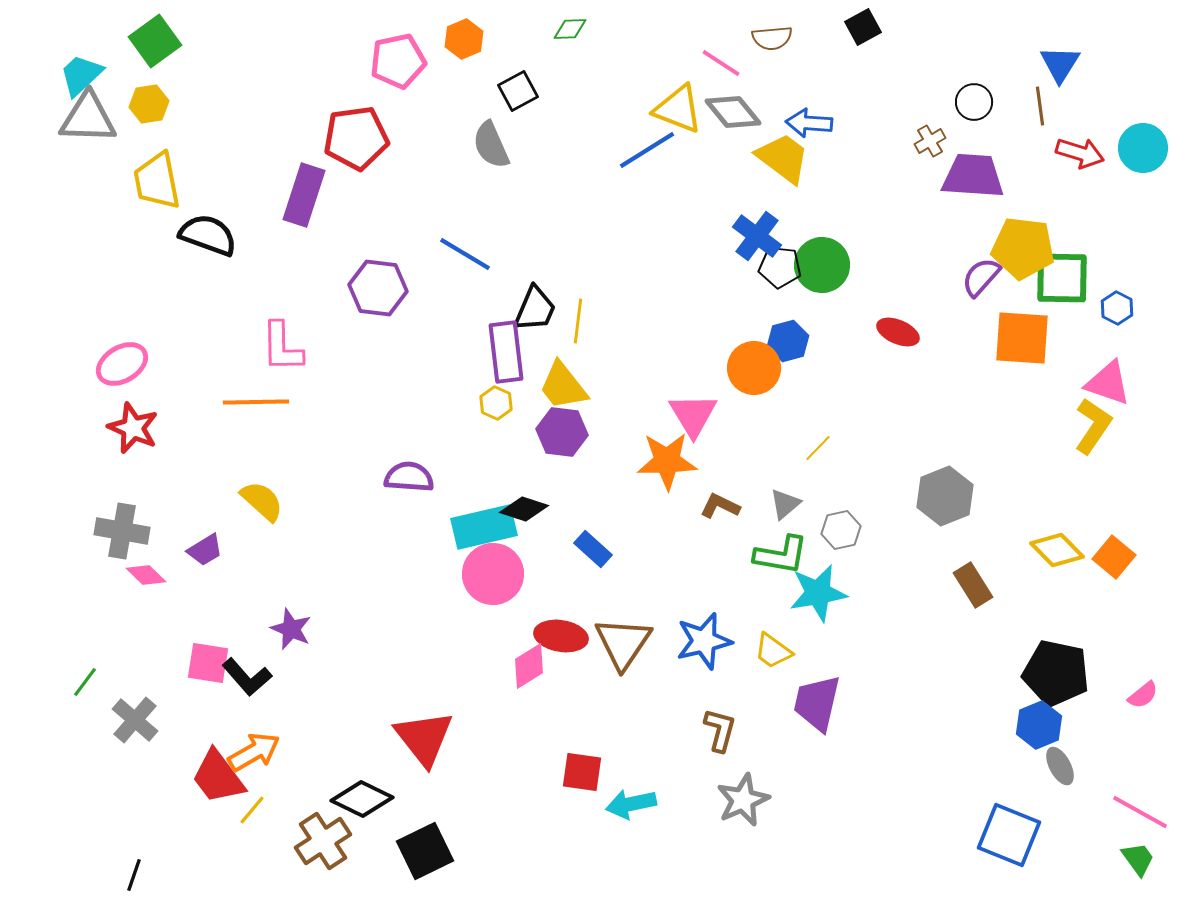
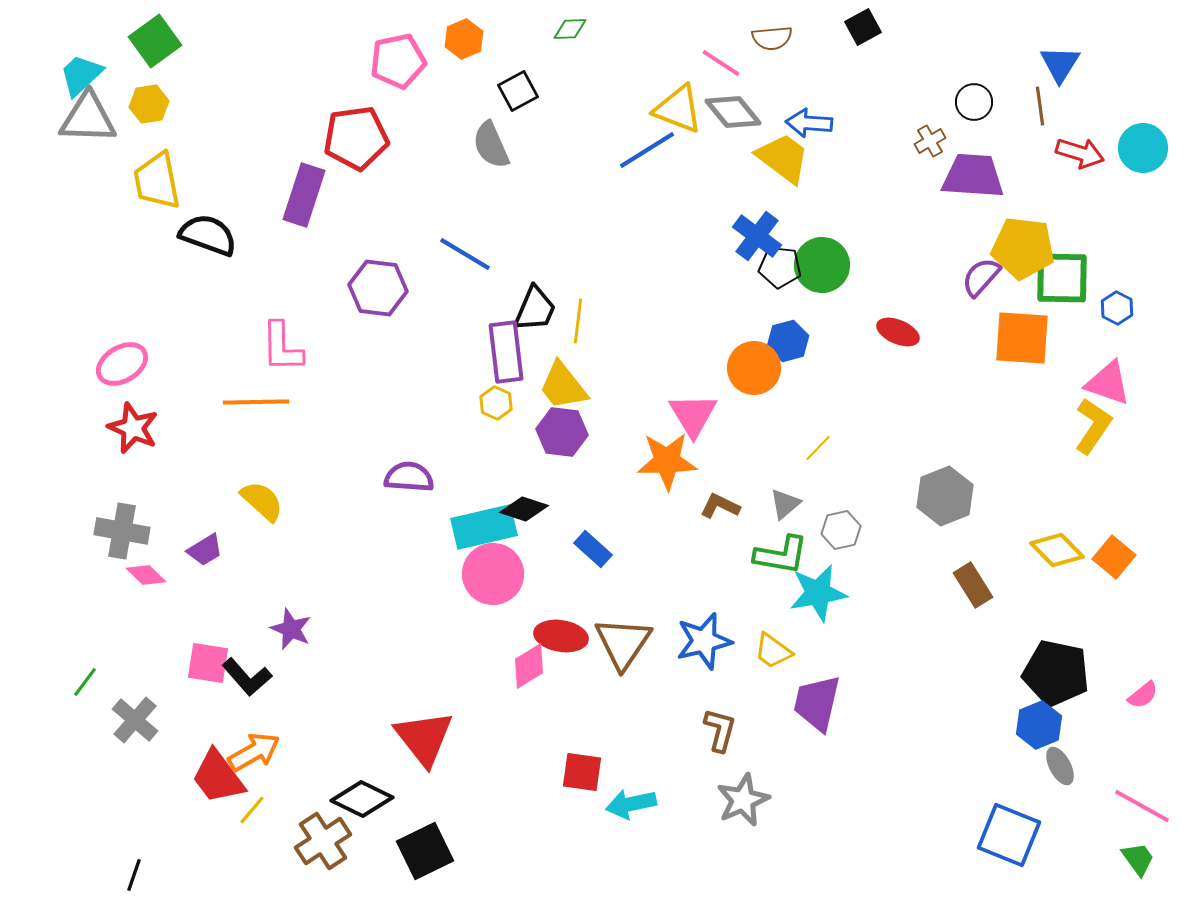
pink line at (1140, 812): moved 2 px right, 6 px up
